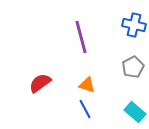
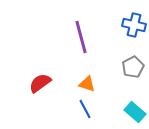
orange triangle: moved 1 px up
